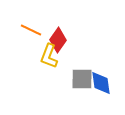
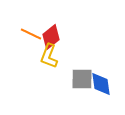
orange line: moved 4 px down
red diamond: moved 7 px left, 3 px up; rotated 15 degrees clockwise
blue diamond: moved 1 px down
